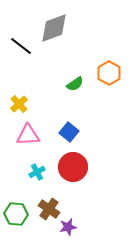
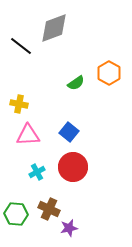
green semicircle: moved 1 px right, 1 px up
yellow cross: rotated 36 degrees counterclockwise
brown cross: rotated 10 degrees counterclockwise
purple star: moved 1 px right, 1 px down
